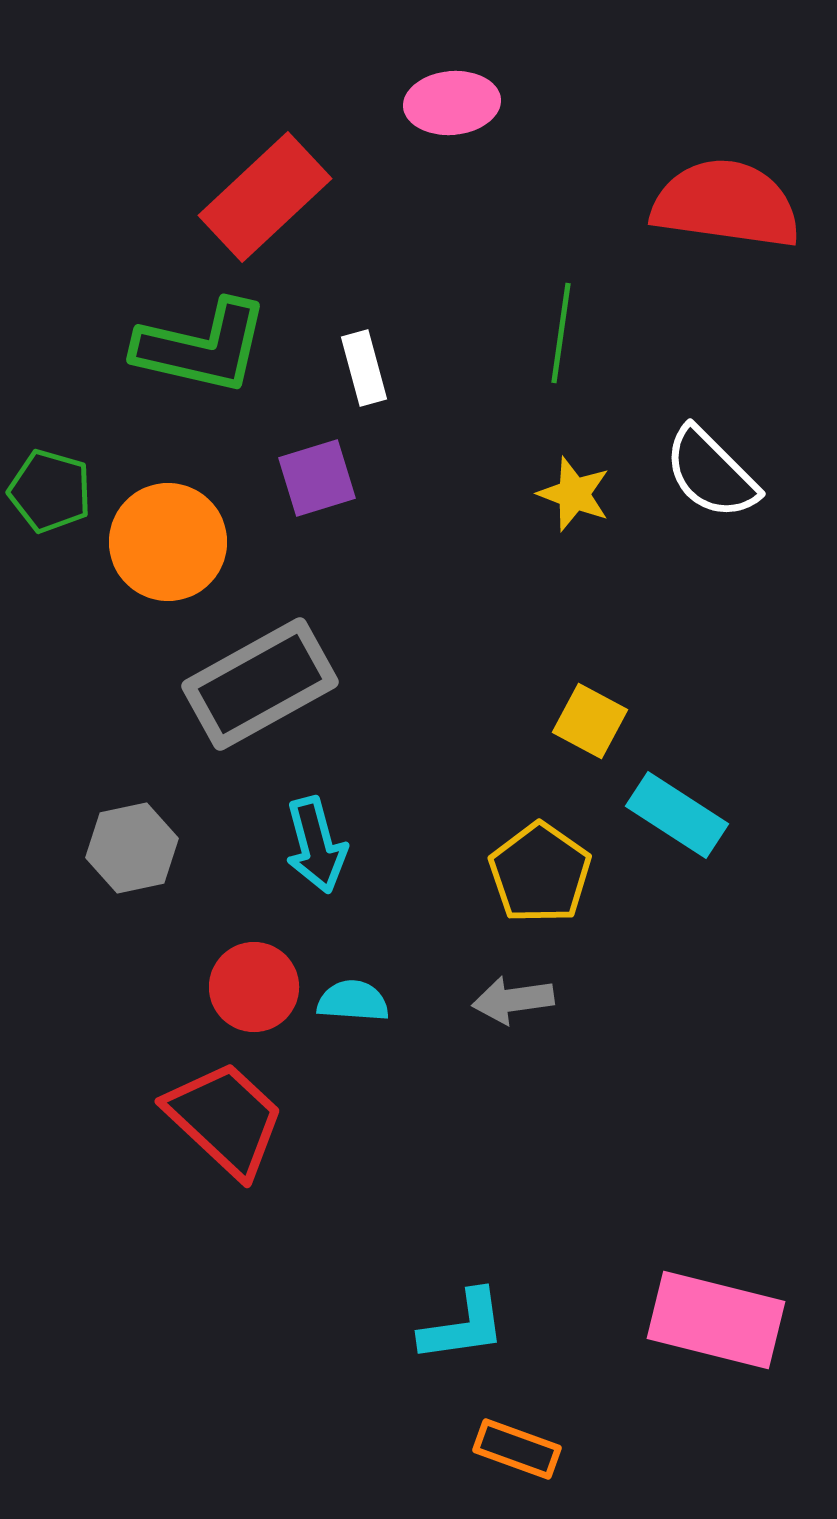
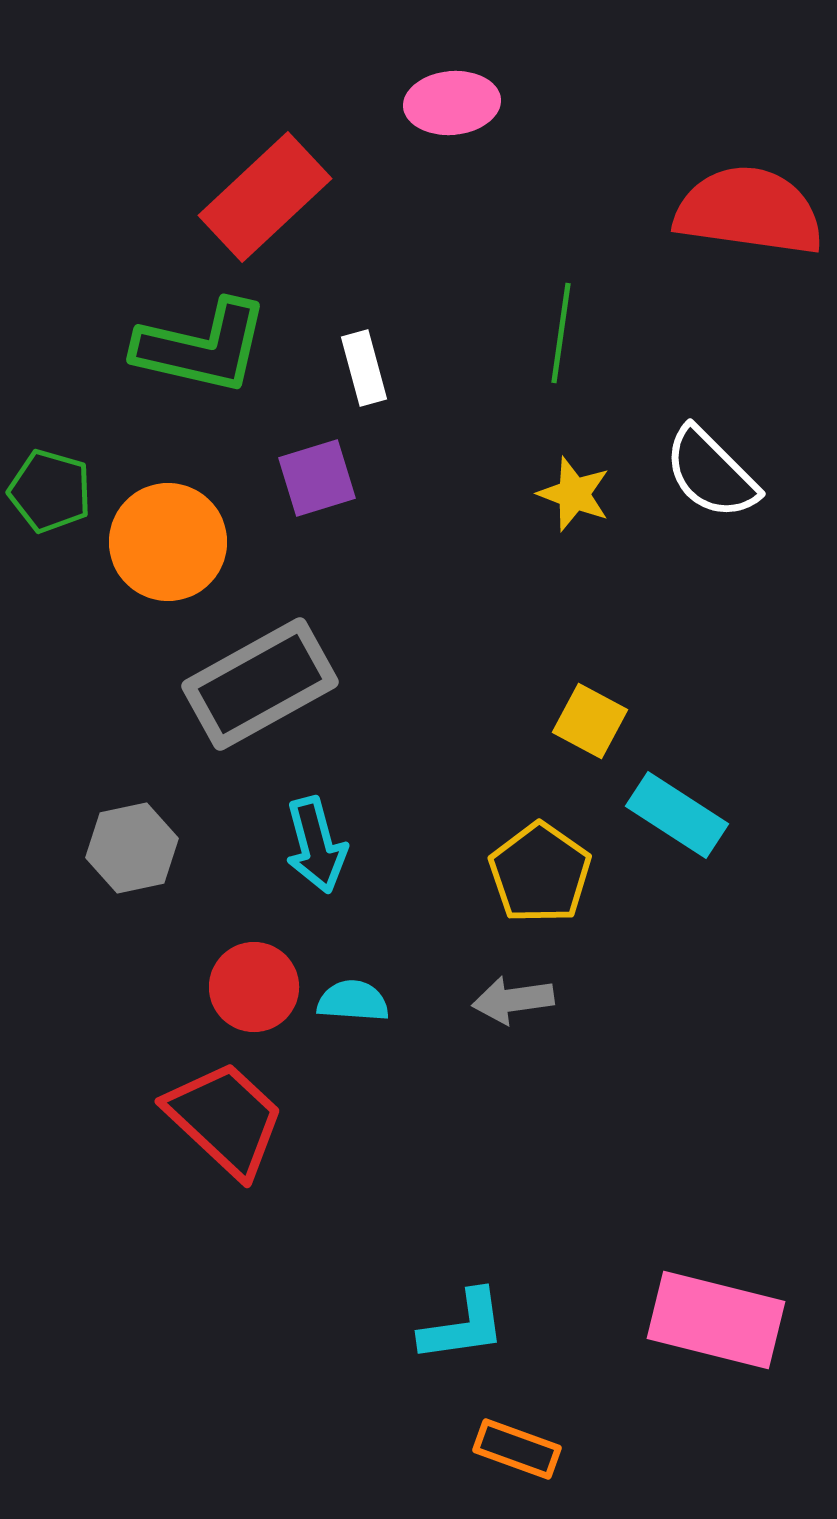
red semicircle: moved 23 px right, 7 px down
